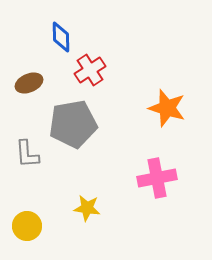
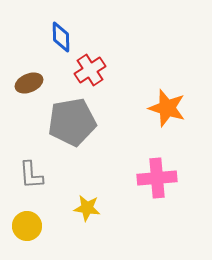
gray pentagon: moved 1 px left, 2 px up
gray L-shape: moved 4 px right, 21 px down
pink cross: rotated 6 degrees clockwise
